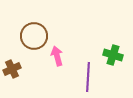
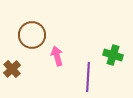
brown circle: moved 2 px left, 1 px up
brown cross: rotated 18 degrees counterclockwise
